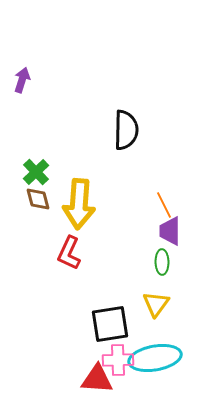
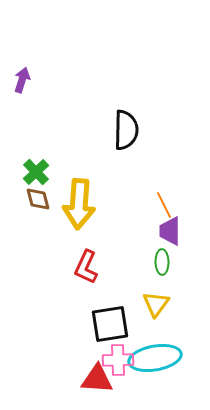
red L-shape: moved 17 px right, 14 px down
